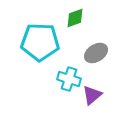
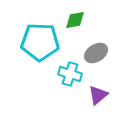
green diamond: moved 2 px down; rotated 10 degrees clockwise
cyan cross: moved 1 px right, 5 px up
purple triangle: moved 6 px right
